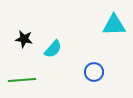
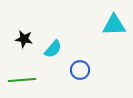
blue circle: moved 14 px left, 2 px up
